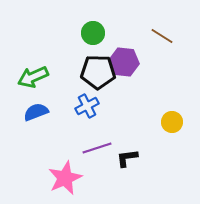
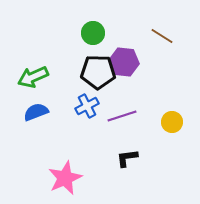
purple line: moved 25 px right, 32 px up
